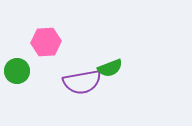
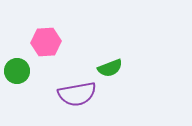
purple semicircle: moved 5 px left, 12 px down
